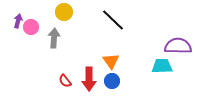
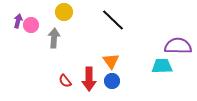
pink circle: moved 2 px up
